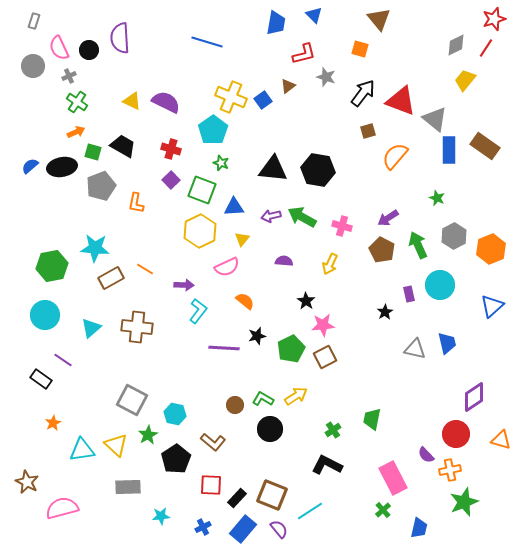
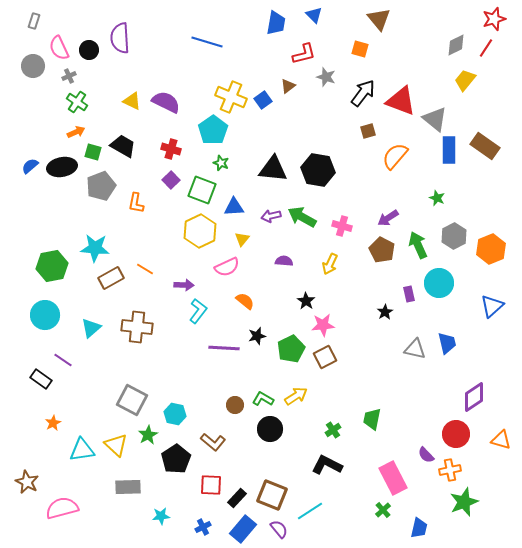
cyan circle at (440, 285): moved 1 px left, 2 px up
